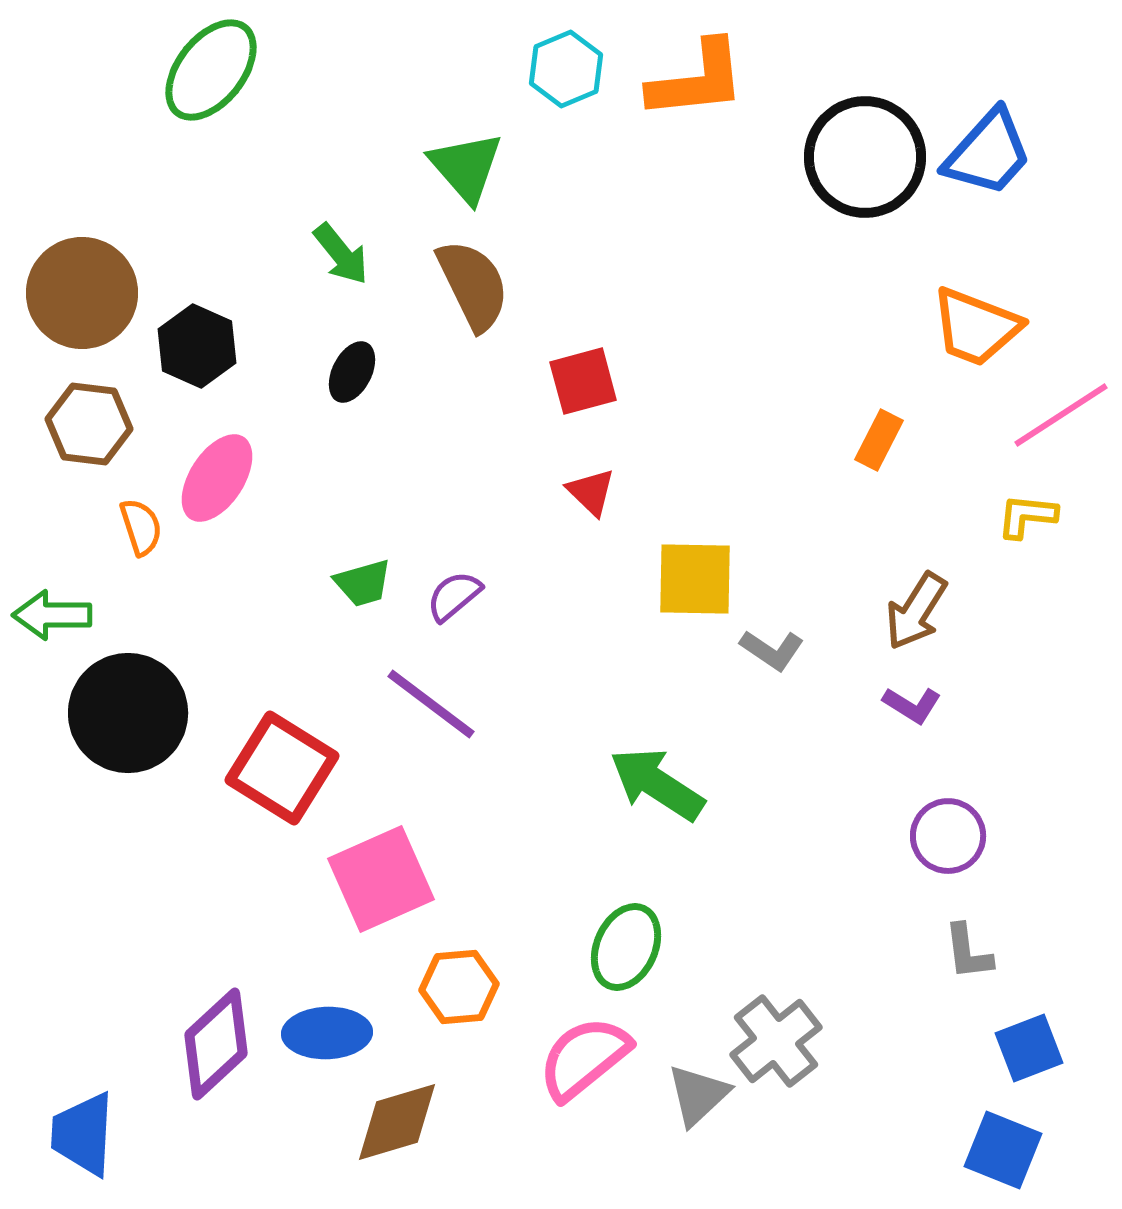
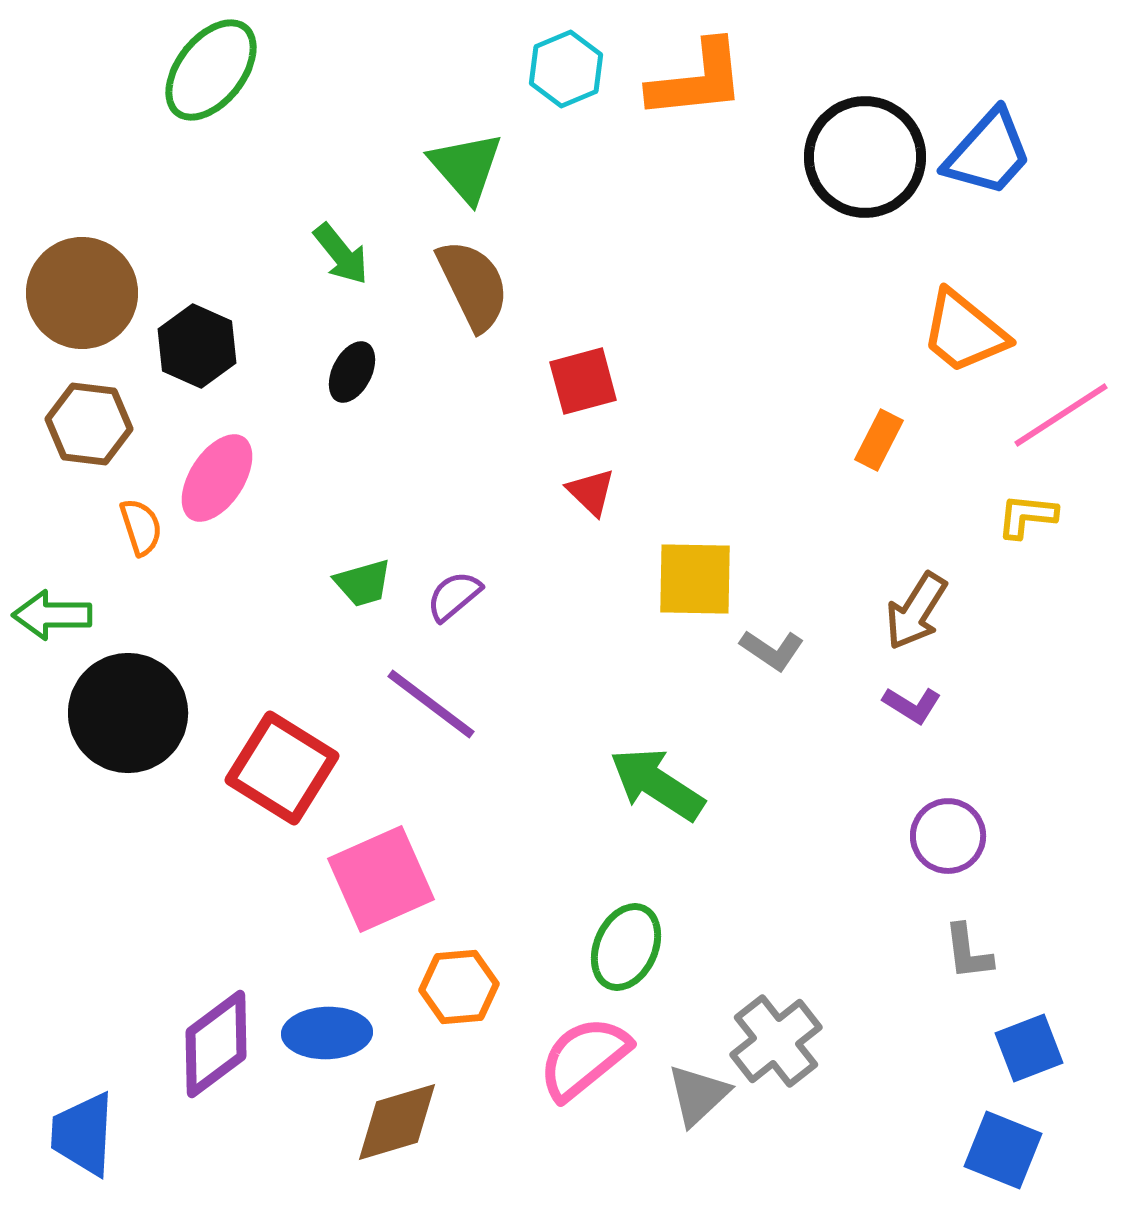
orange trapezoid at (976, 327): moved 12 px left, 5 px down; rotated 18 degrees clockwise
purple diamond at (216, 1044): rotated 6 degrees clockwise
